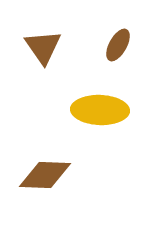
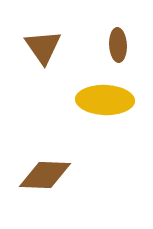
brown ellipse: rotated 32 degrees counterclockwise
yellow ellipse: moved 5 px right, 10 px up
